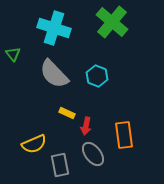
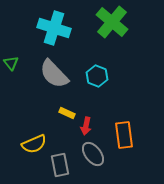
green triangle: moved 2 px left, 9 px down
